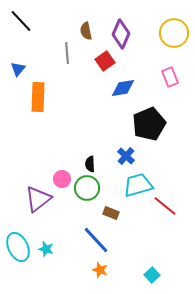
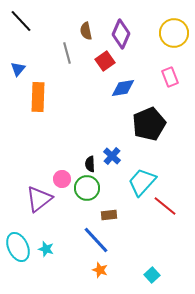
gray line: rotated 10 degrees counterclockwise
blue cross: moved 14 px left
cyan trapezoid: moved 4 px right, 3 px up; rotated 32 degrees counterclockwise
purple triangle: moved 1 px right
brown rectangle: moved 2 px left, 2 px down; rotated 28 degrees counterclockwise
